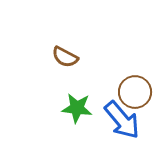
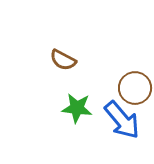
brown semicircle: moved 2 px left, 3 px down
brown circle: moved 4 px up
